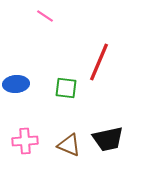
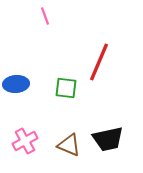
pink line: rotated 36 degrees clockwise
pink cross: rotated 25 degrees counterclockwise
